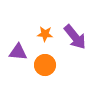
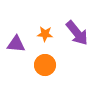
purple arrow: moved 2 px right, 4 px up
purple triangle: moved 2 px left, 8 px up
